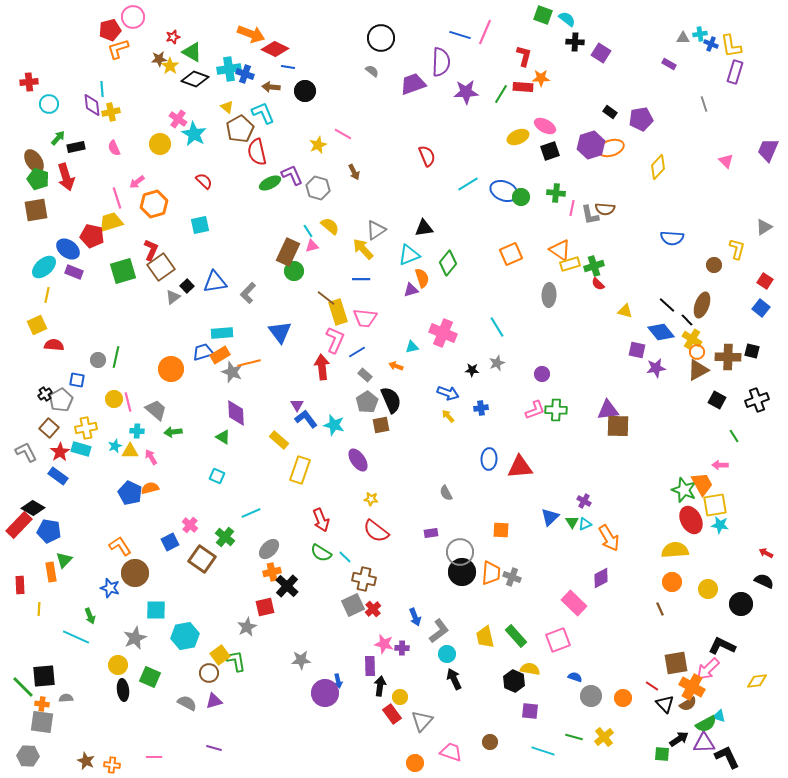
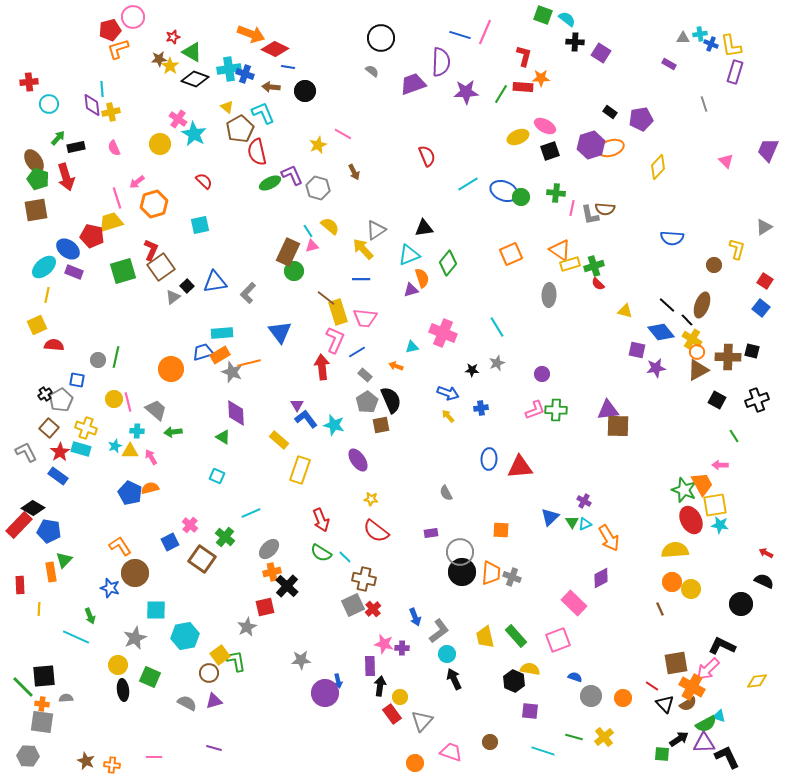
yellow cross at (86, 428): rotated 30 degrees clockwise
yellow circle at (708, 589): moved 17 px left
